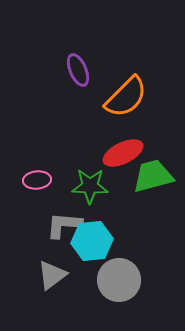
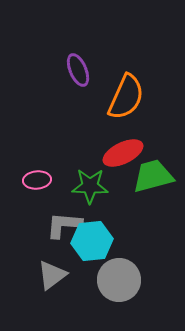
orange semicircle: rotated 21 degrees counterclockwise
